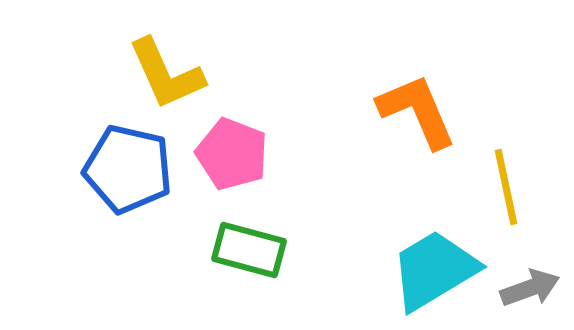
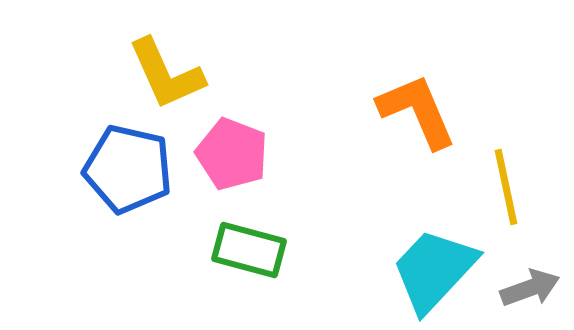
cyan trapezoid: rotated 16 degrees counterclockwise
